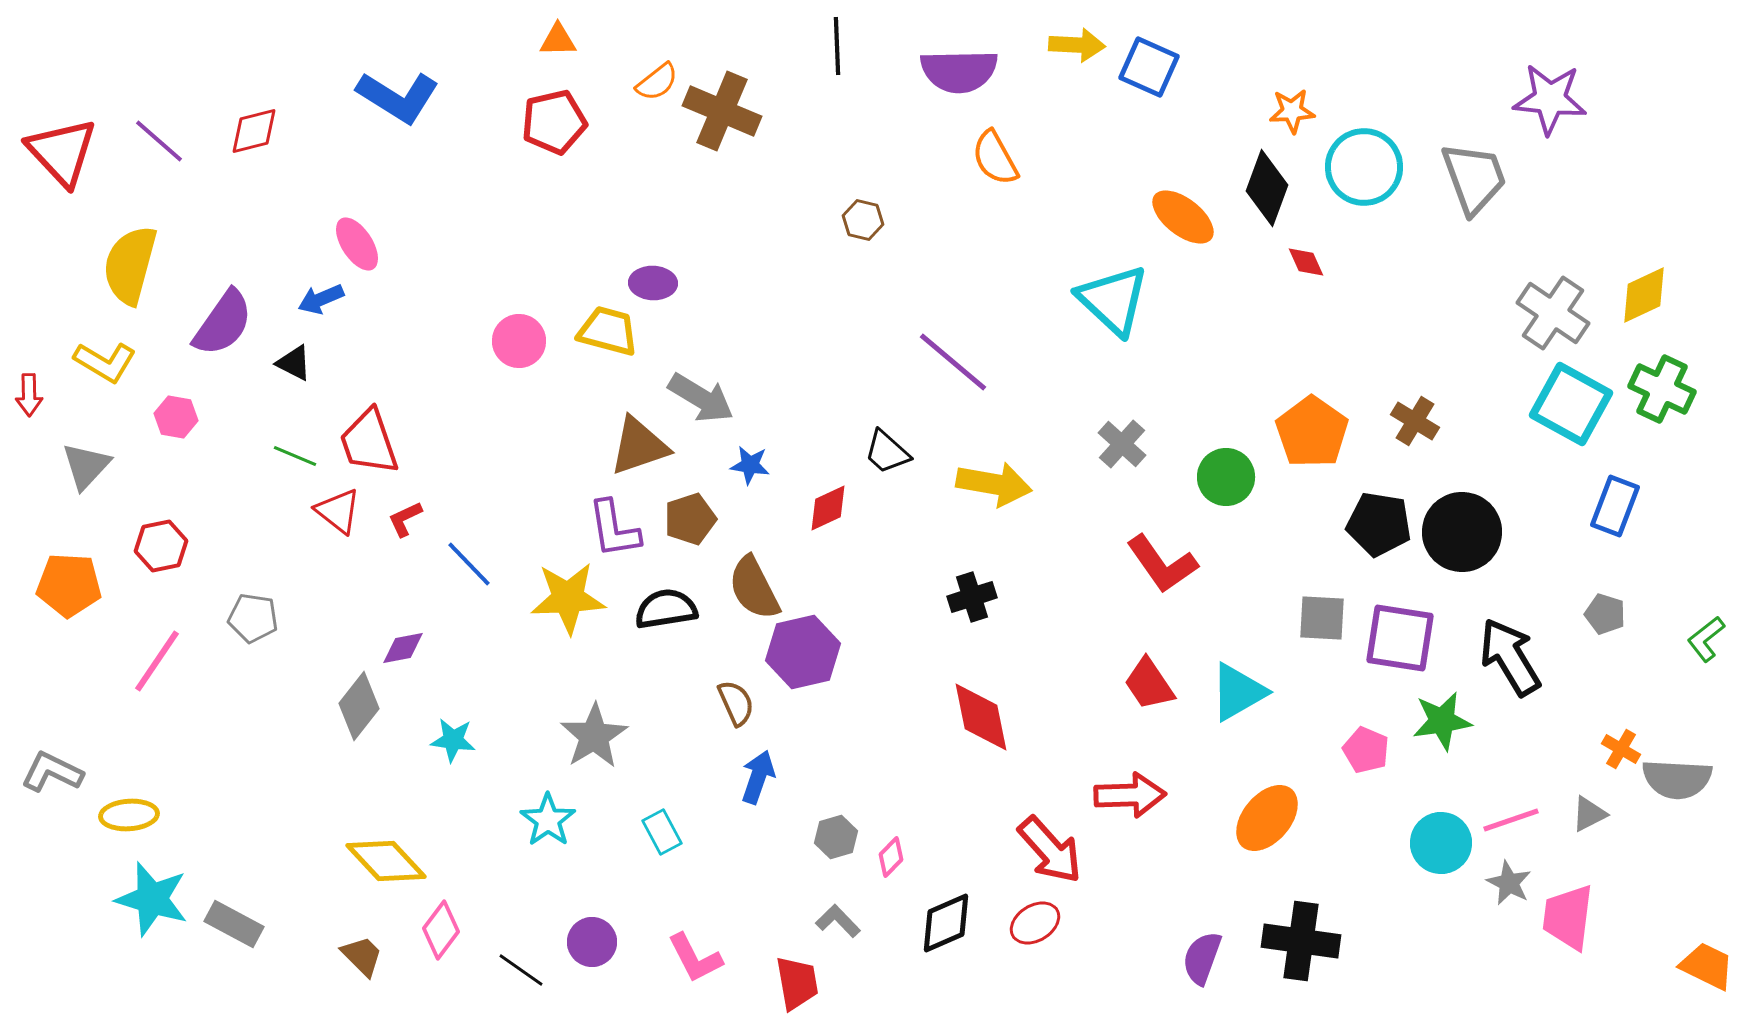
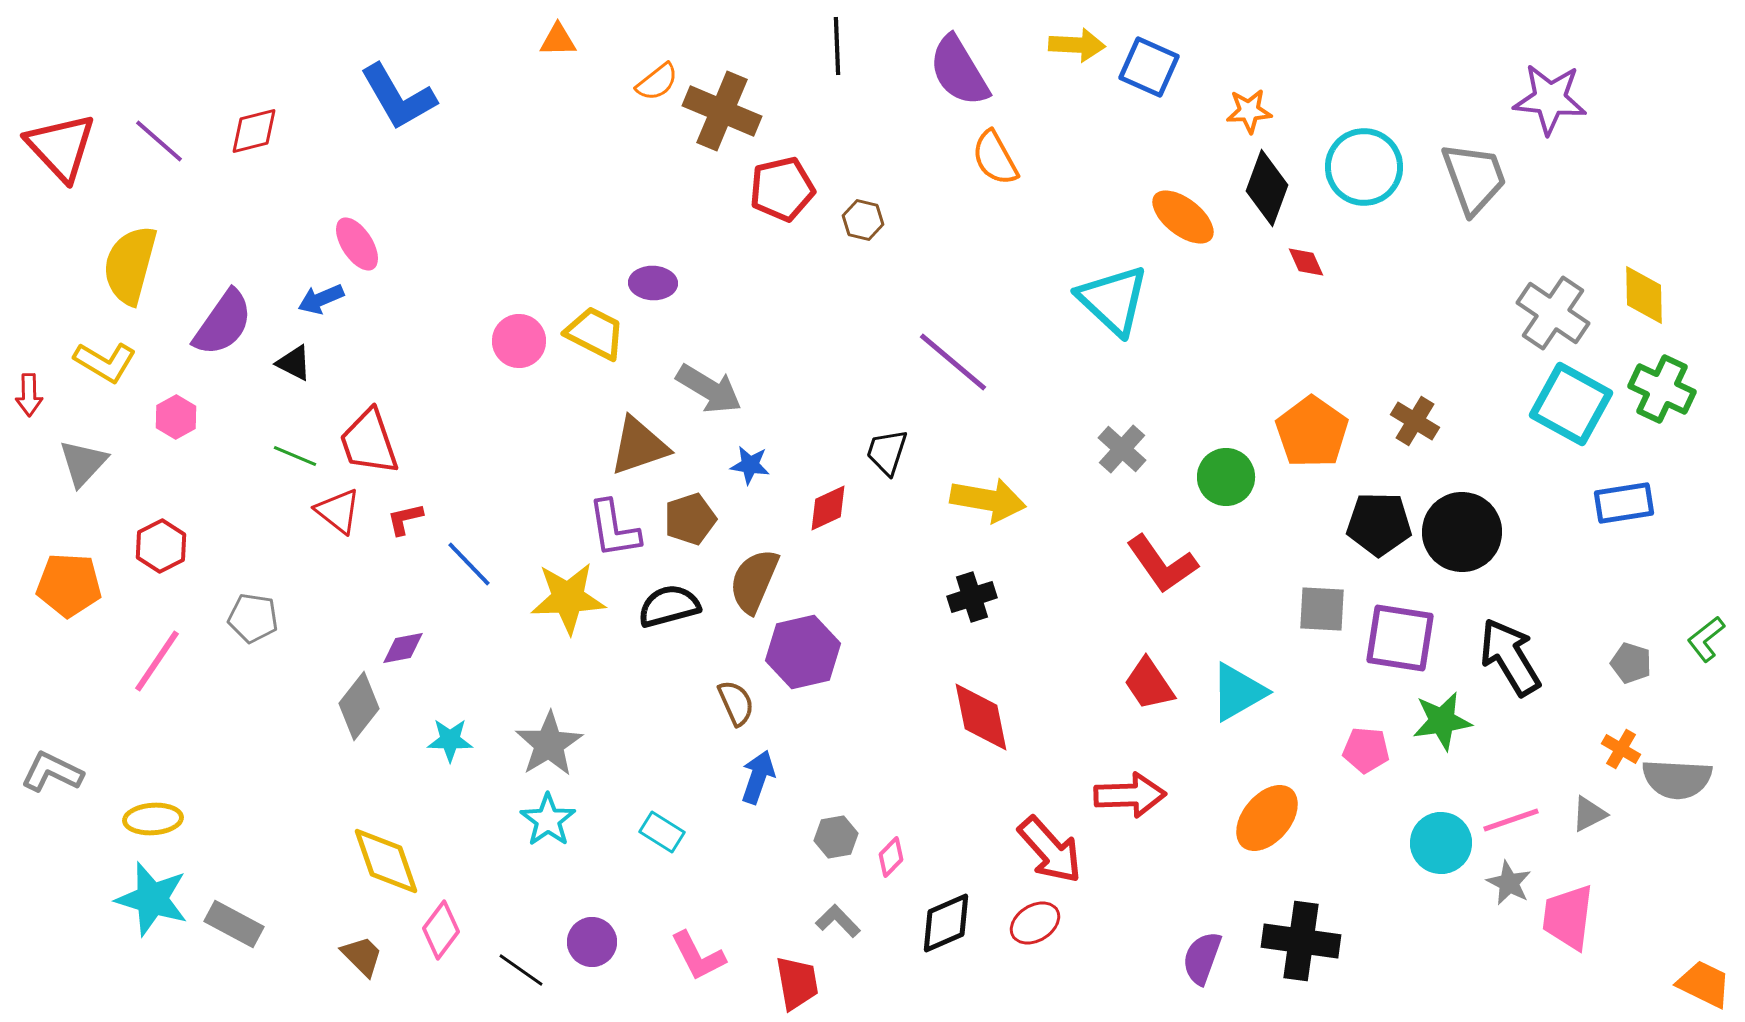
purple semicircle at (959, 71): rotated 60 degrees clockwise
blue L-shape at (398, 97): rotated 28 degrees clockwise
orange star at (1292, 111): moved 43 px left
red pentagon at (554, 122): moved 228 px right, 67 px down
red triangle at (62, 152): moved 1 px left, 5 px up
yellow diamond at (1644, 295): rotated 66 degrees counterclockwise
yellow trapezoid at (608, 331): moved 13 px left, 2 px down; rotated 12 degrees clockwise
gray arrow at (701, 398): moved 8 px right, 9 px up
pink hexagon at (176, 417): rotated 21 degrees clockwise
gray cross at (1122, 444): moved 5 px down
black trapezoid at (887, 452): rotated 66 degrees clockwise
gray triangle at (86, 466): moved 3 px left, 3 px up
yellow arrow at (994, 484): moved 6 px left, 16 px down
blue rectangle at (1615, 506): moved 9 px right, 3 px up; rotated 60 degrees clockwise
red L-shape at (405, 519): rotated 12 degrees clockwise
black pentagon at (1379, 524): rotated 8 degrees counterclockwise
red hexagon at (161, 546): rotated 15 degrees counterclockwise
brown semicircle at (754, 588): moved 7 px up; rotated 50 degrees clockwise
black semicircle at (666, 609): moved 3 px right, 3 px up; rotated 6 degrees counterclockwise
gray pentagon at (1605, 614): moved 26 px right, 49 px down
gray square at (1322, 618): moved 9 px up
gray star at (594, 736): moved 45 px left, 8 px down
cyan star at (453, 740): moved 3 px left; rotated 6 degrees counterclockwise
pink pentagon at (1366, 750): rotated 18 degrees counterclockwise
yellow ellipse at (129, 815): moved 24 px right, 4 px down
cyan rectangle at (662, 832): rotated 30 degrees counterclockwise
gray hexagon at (836, 837): rotated 6 degrees clockwise
yellow diamond at (386, 861): rotated 24 degrees clockwise
pink L-shape at (695, 958): moved 3 px right, 2 px up
orange trapezoid at (1707, 966): moved 3 px left, 18 px down
